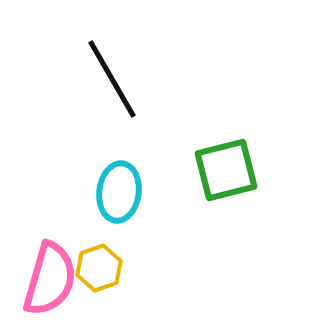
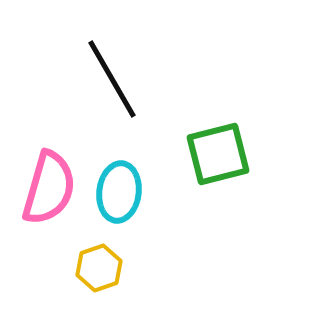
green square: moved 8 px left, 16 px up
pink semicircle: moved 1 px left, 91 px up
